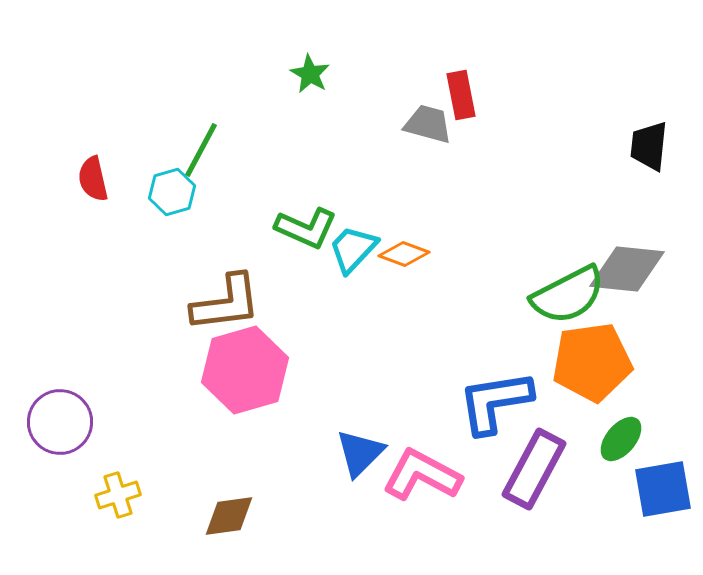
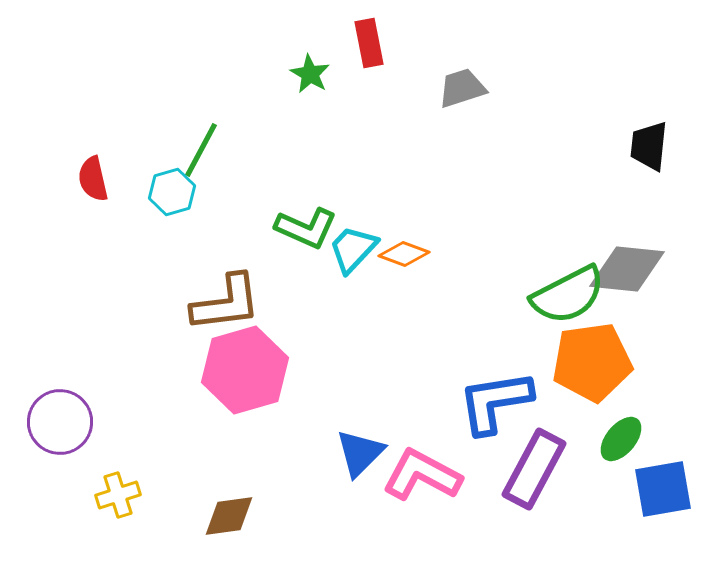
red rectangle: moved 92 px left, 52 px up
gray trapezoid: moved 34 px right, 36 px up; rotated 33 degrees counterclockwise
